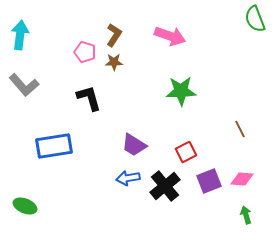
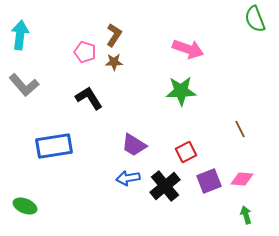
pink arrow: moved 18 px right, 13 px down
black L-shape: rotated 16 degrees counterclockwise
